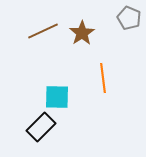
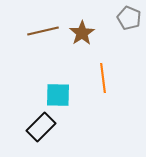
brown line: rotated 12 degrees clockwise
cyan square: moved 1 px right, 2 px up
